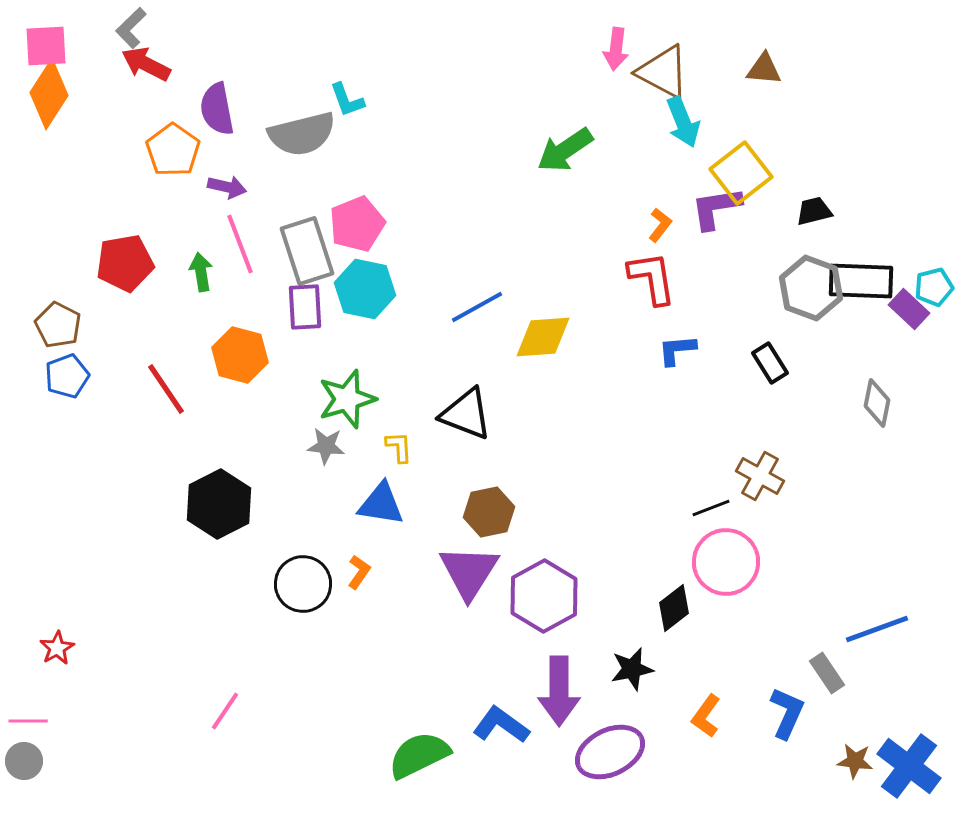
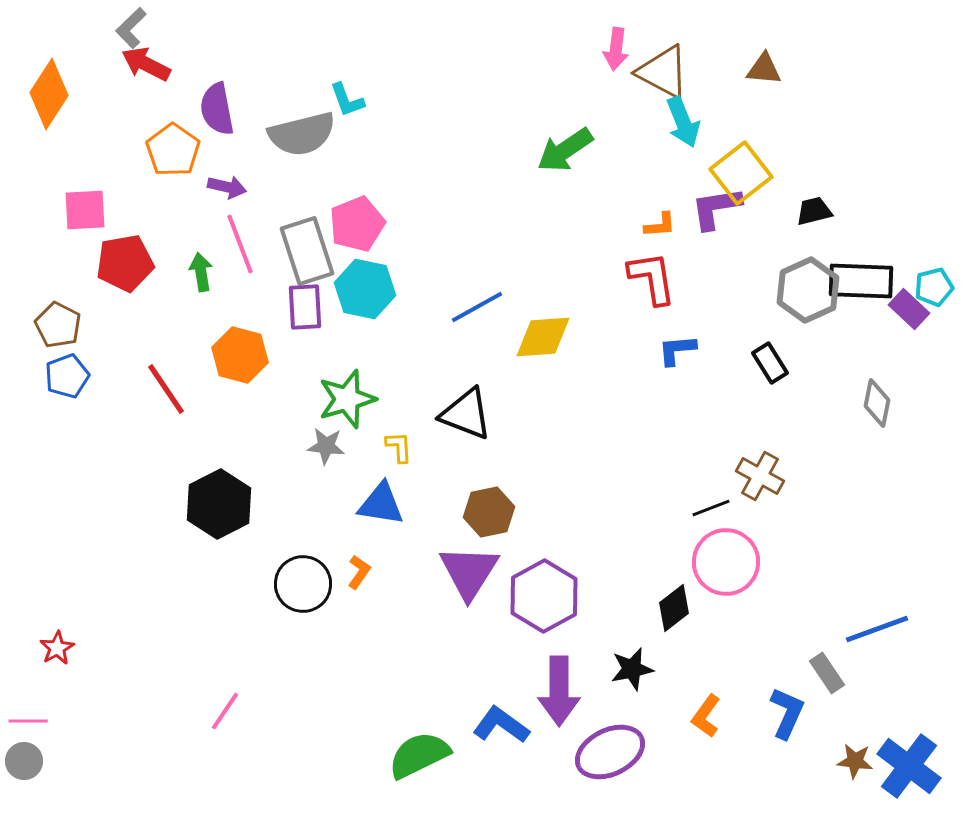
pink square at (46, 46): moved 39 px right, 164 px down
orange L-shape at (660, 225): rotated 48 degrees clockwise
gray hexagon at (811, 288): moved 3 px left, 2 px down; rotated 16 degrees clockwise
